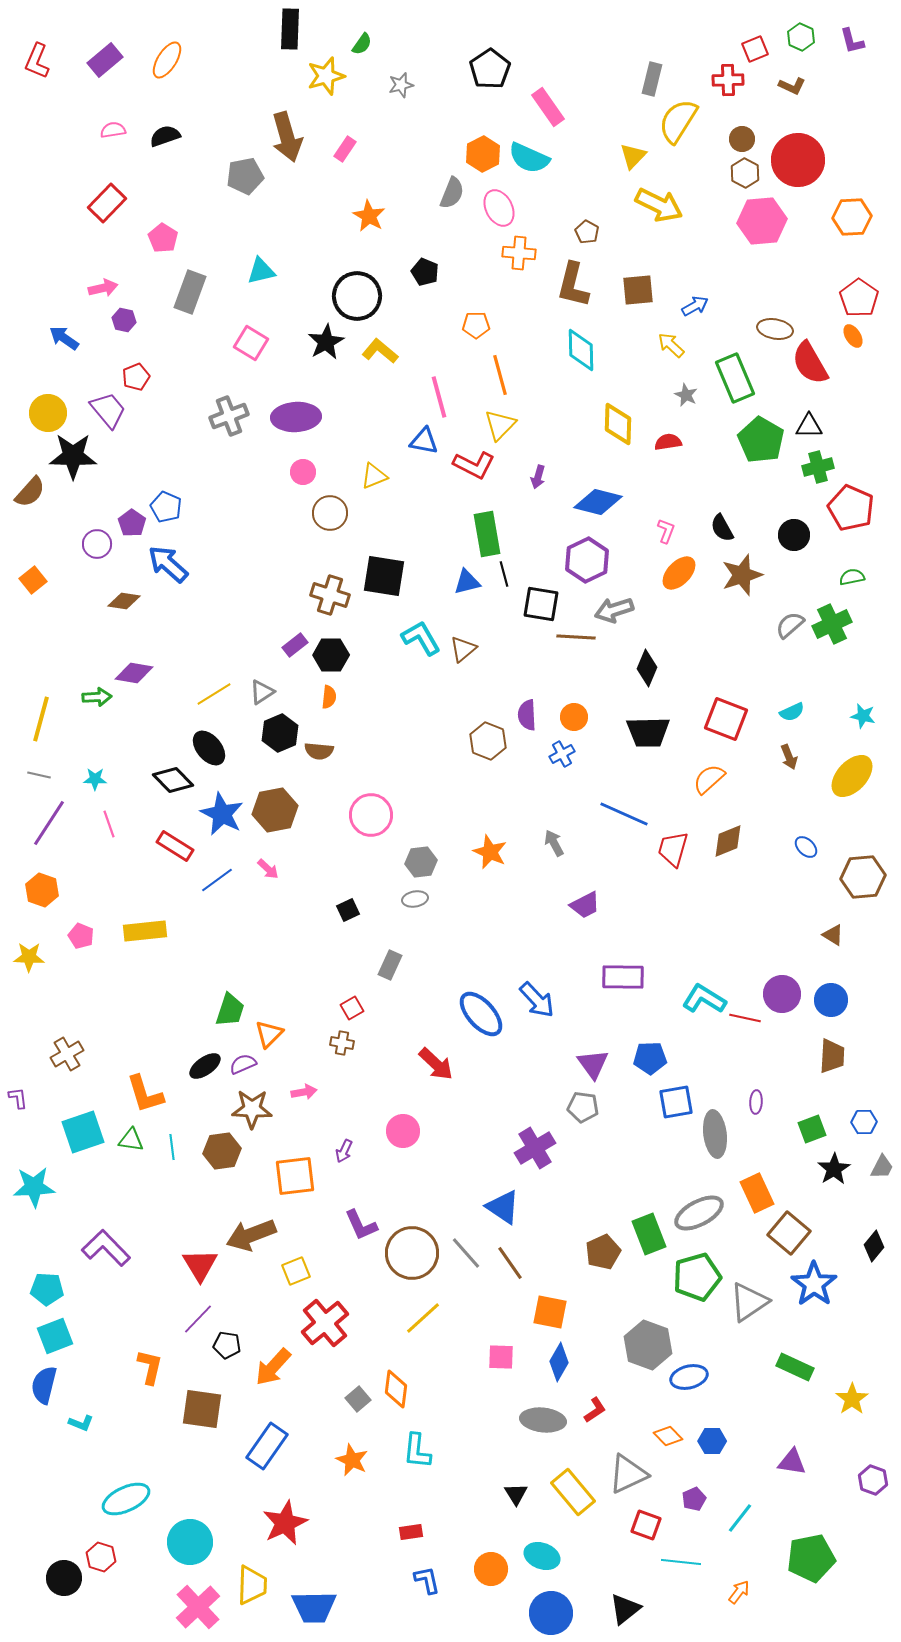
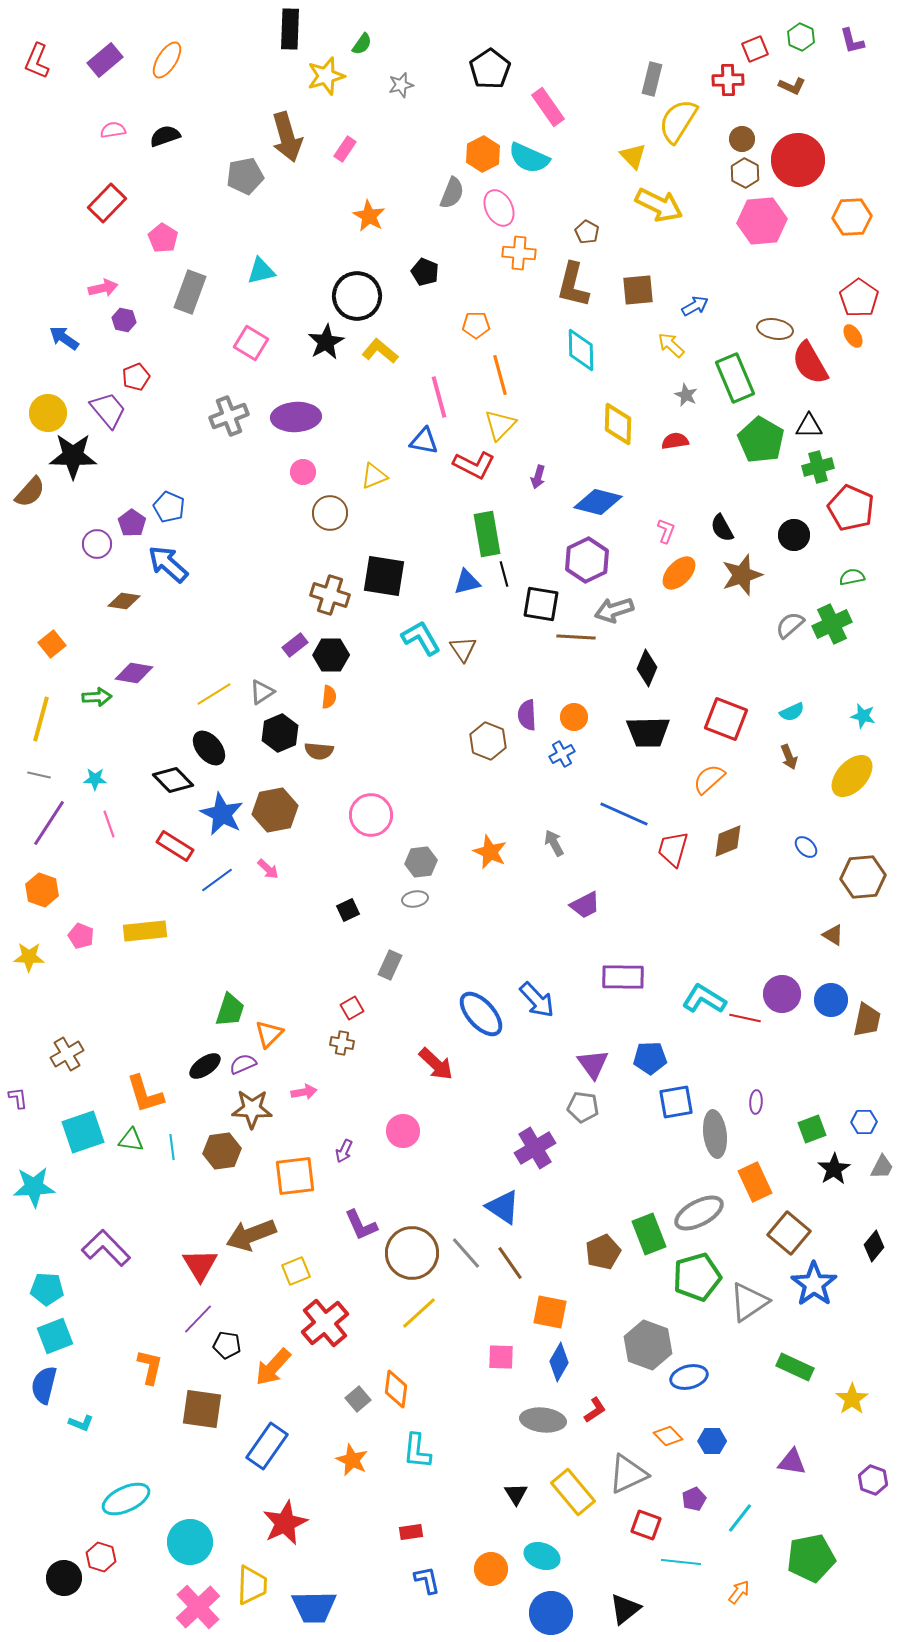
yellow triangle at (633, 156): rotated 28 degrees counterclockwise
red semicircle at (668, 442): moved 7 px right, 1 px up
blue pentagon at (166, 507): moved 3 px right
orange square at (33, 580): moved 19 px right, 64 px down
brown triangle at (463, 649): rotated 24 degrees counterclockwise
brown trapezoid at (832, 1056): moved 35 px right, 36 px up; rotated 9 degrees clockwise
orange rectangle at (757, 1193): moved 2 px left, 11 px up
yellow line at (423, 1318): moved 4 px left, 5 px up
